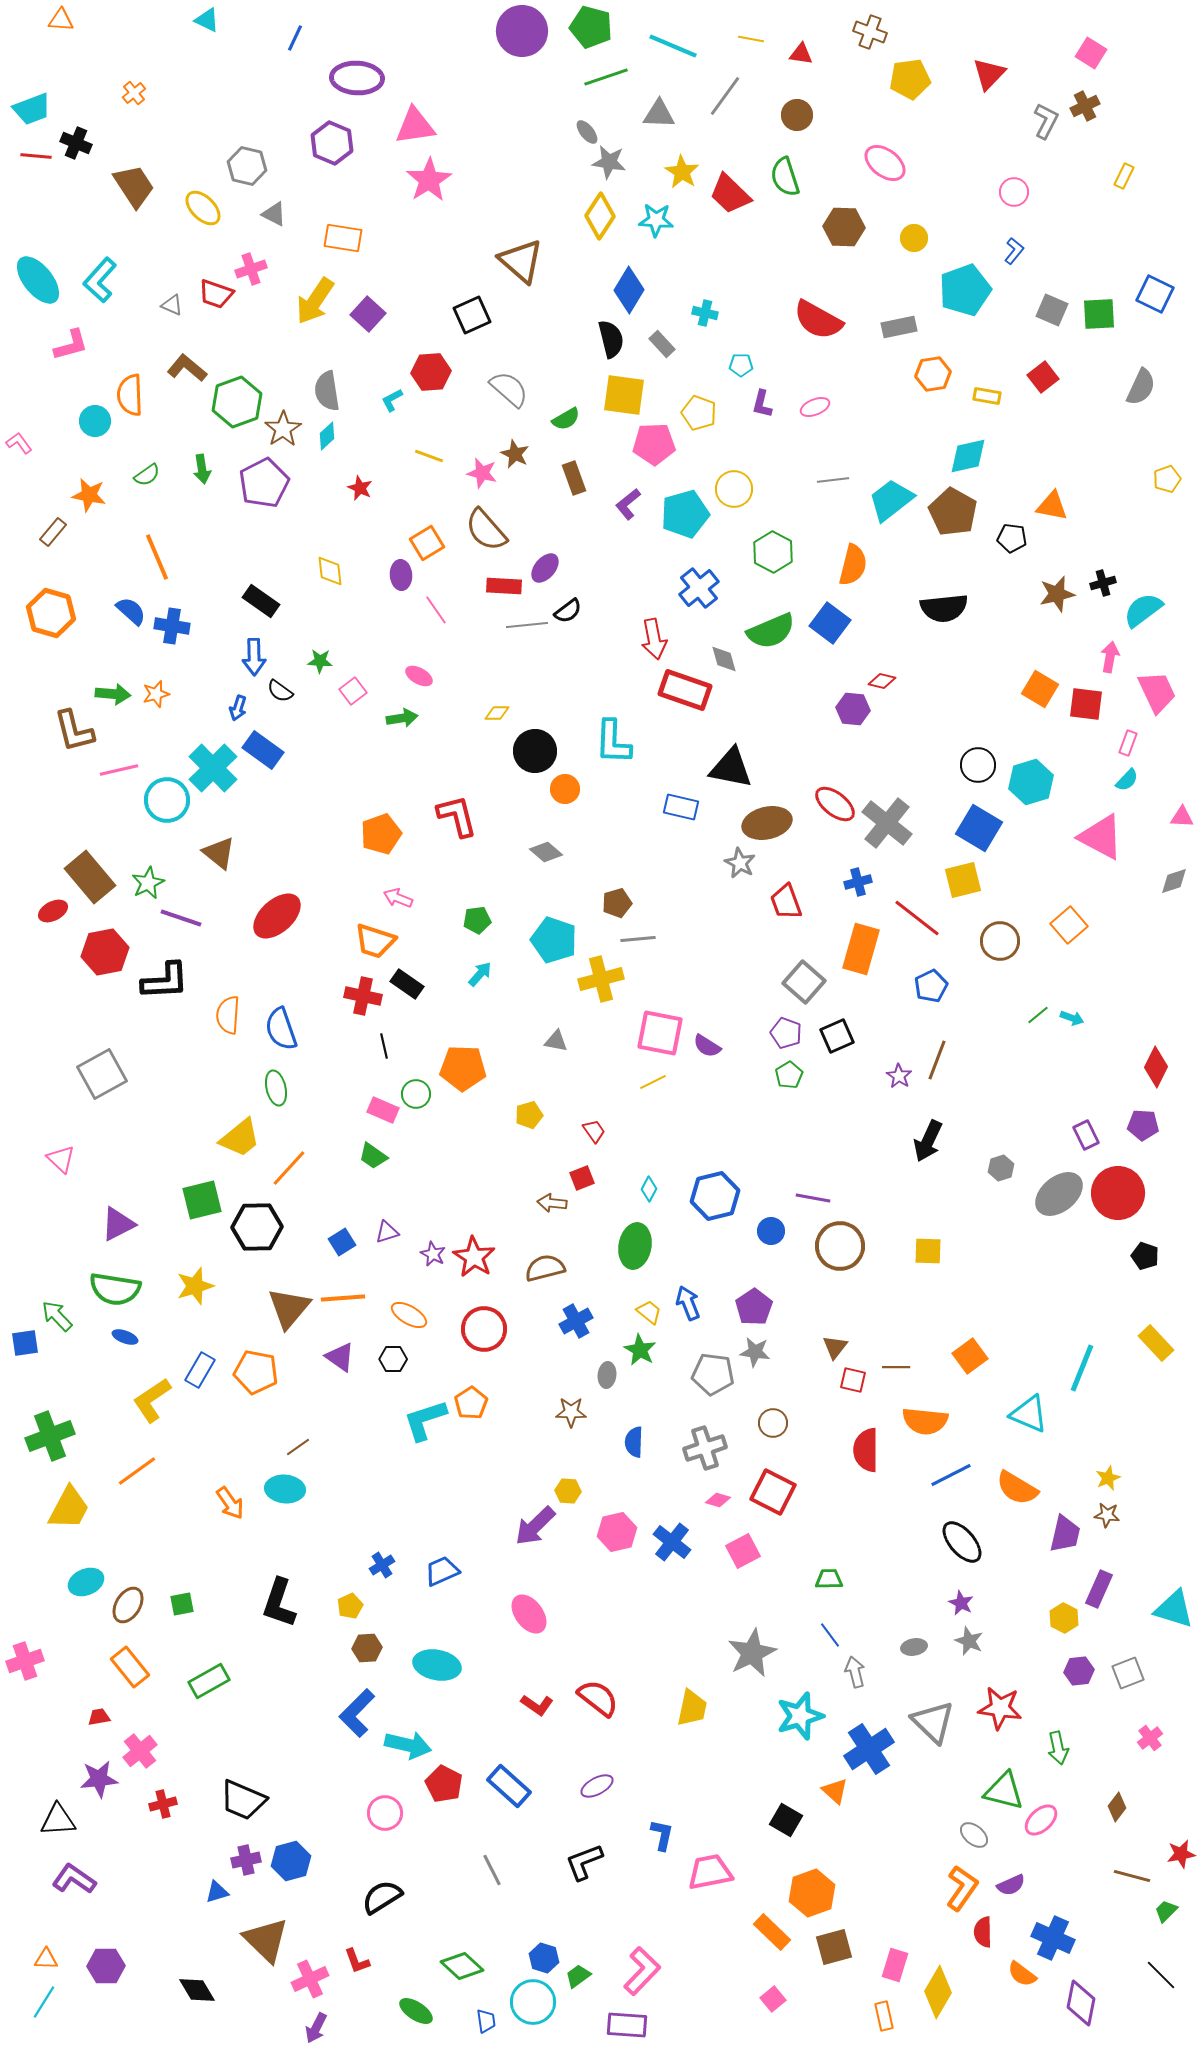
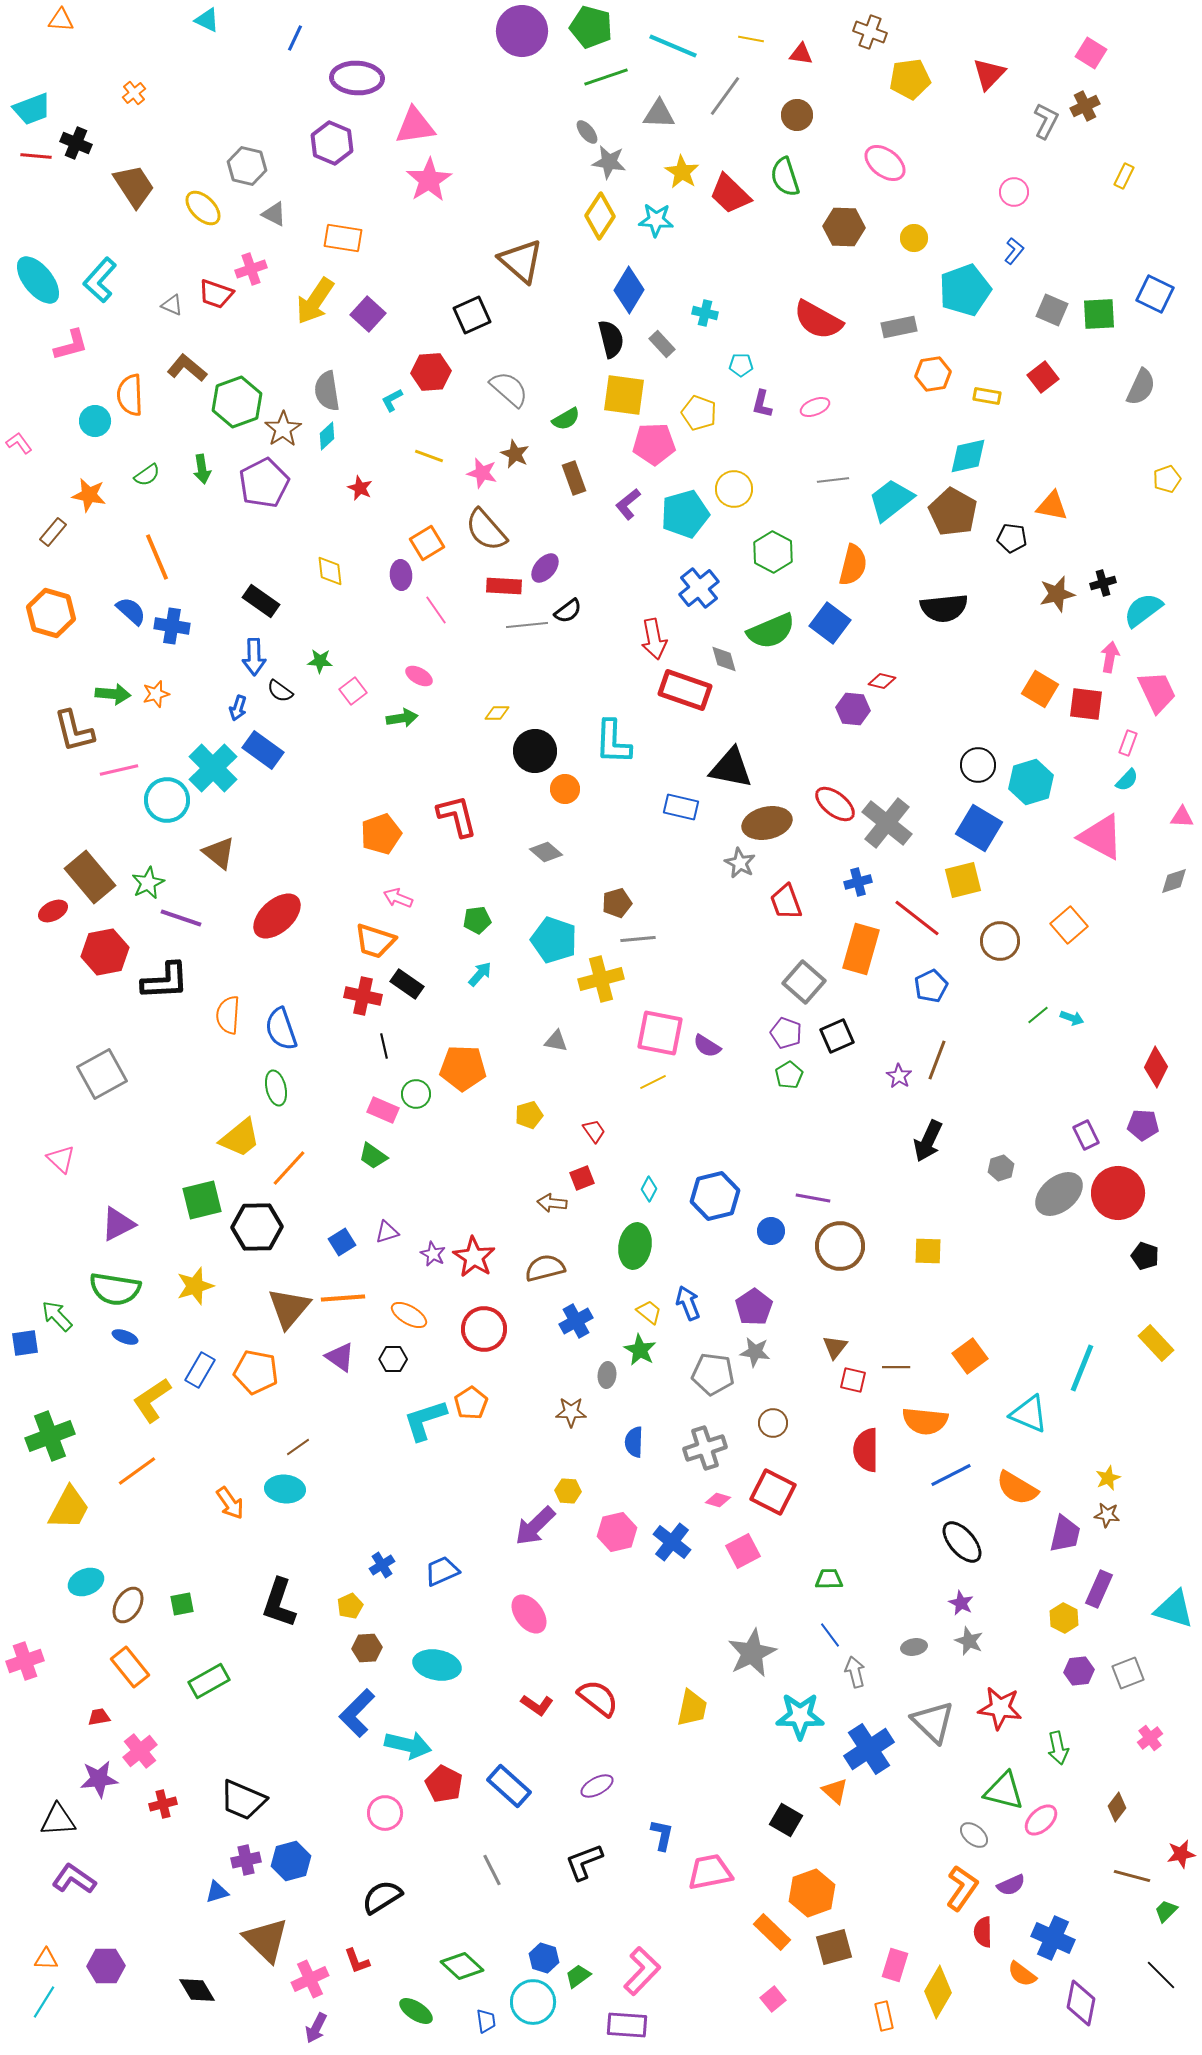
cyan star at (800, 1716): rotated 18 degrees clockwise
